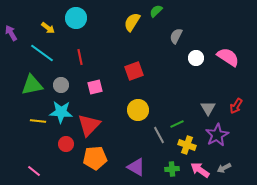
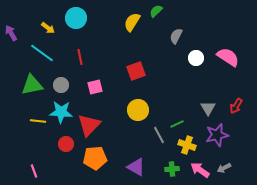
red square: moved 2 px right
purple star: rotated 15 degrees clockwise
pink line: rotated 32 degrees clockwise
